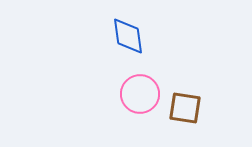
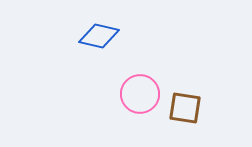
blue diamond: moved 29 px left; rotated 69 degrees counterclockwise
